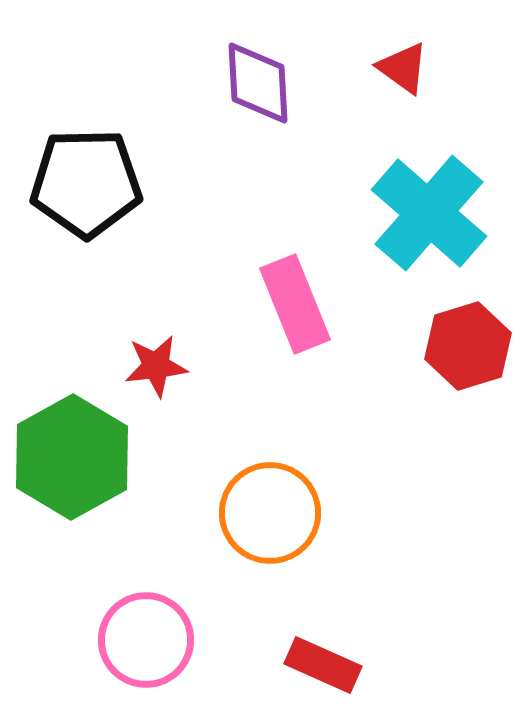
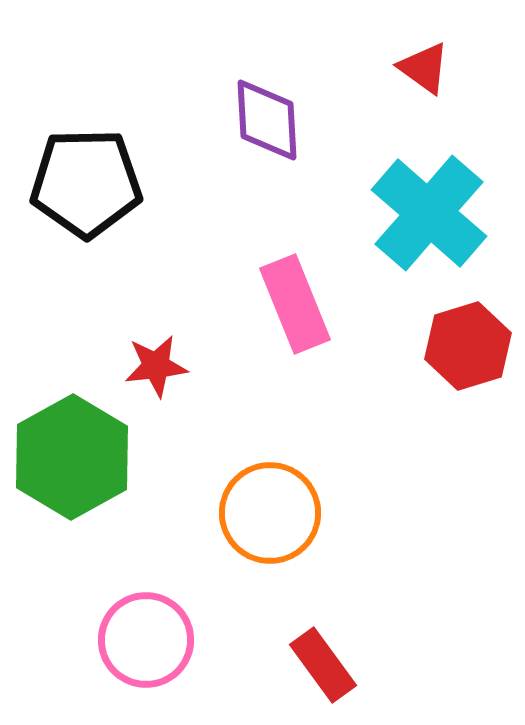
red triangle: moved 21 px right
purple diamond: moved 9 px right, 37 px down
red rectangle: rotated 30 degrees clockwise
